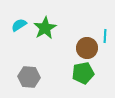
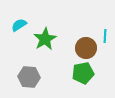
green star: moved 11 px down
brown circle: moved 1 px left
